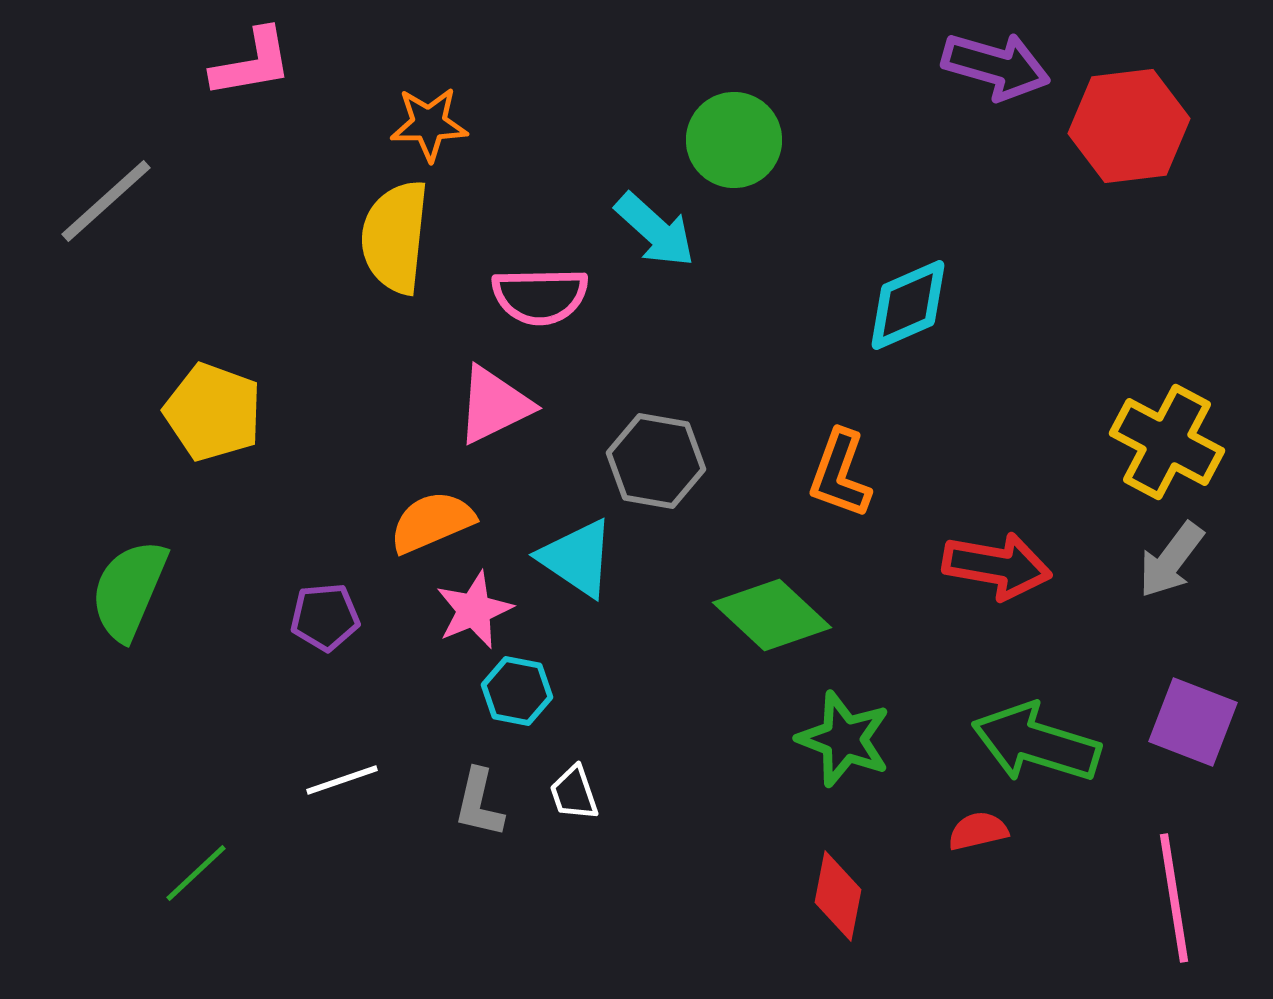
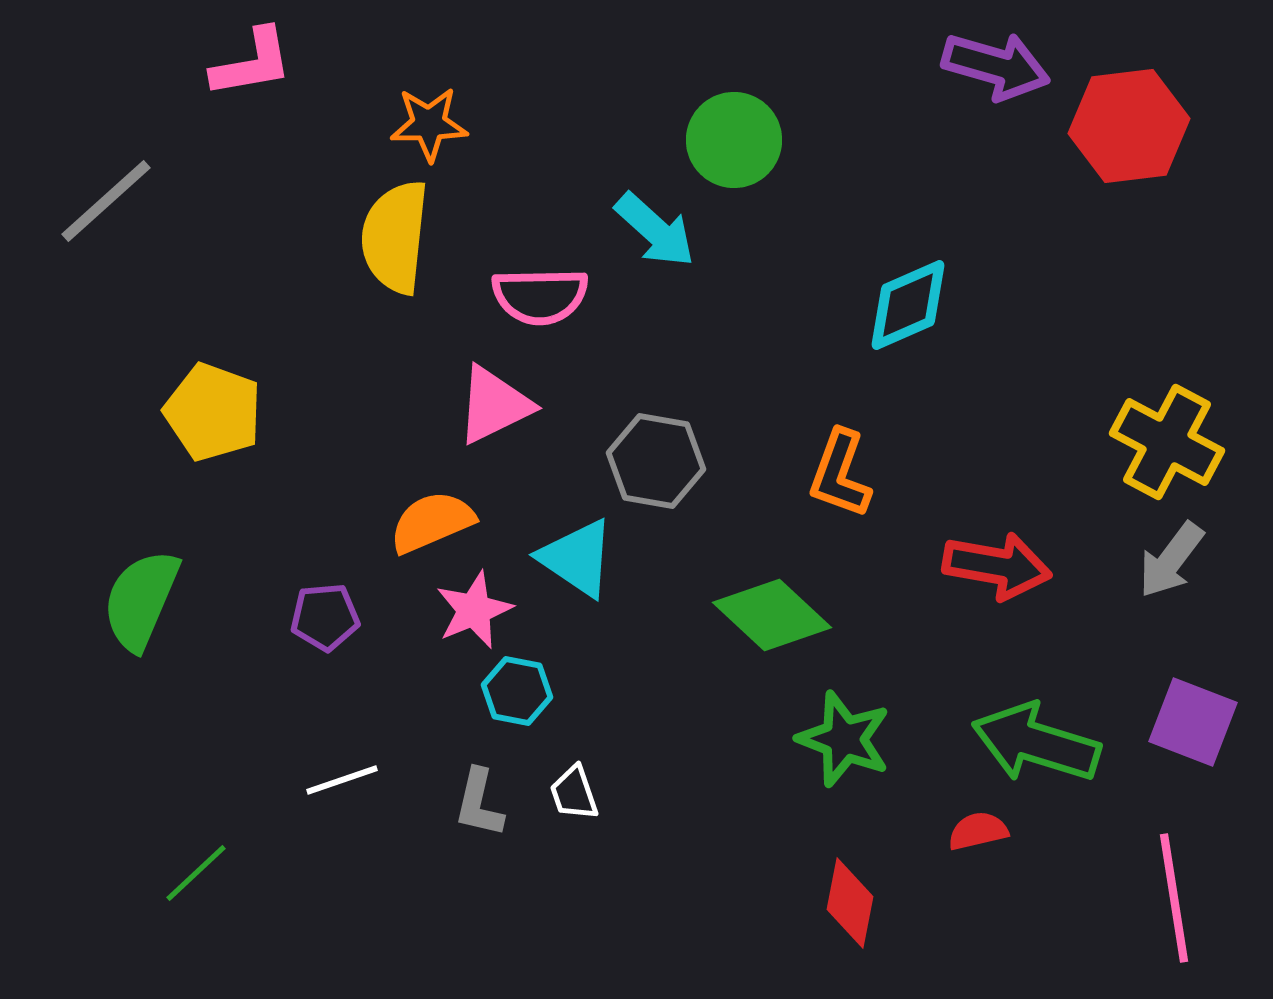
green semicircle: moved 12 px right, 10 px down
red diamond: moved 12 px right, 7 px down
